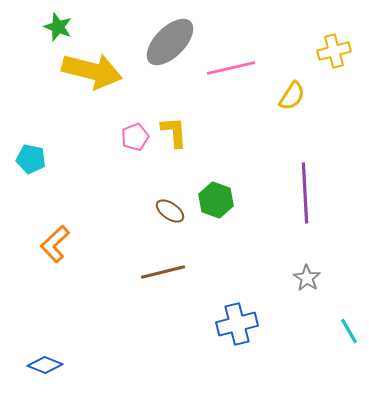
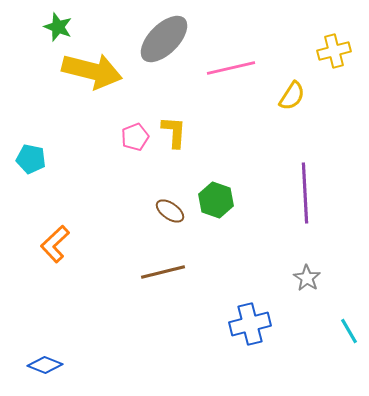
gray ellipse: moved 6 px left, 3 px up
yellow L-shape: rotated 8 degrees clockwise
blue cross: moved 13 px right
